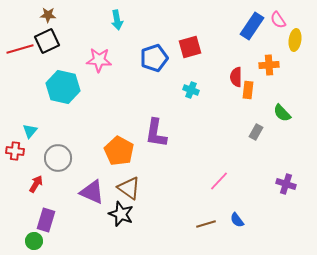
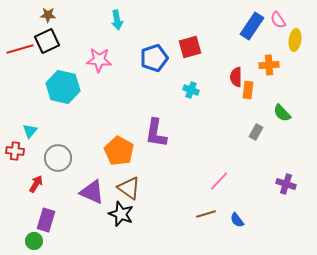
brown line: moved 10 px up
